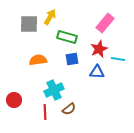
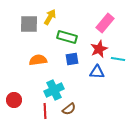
red line: moved 1 px up
